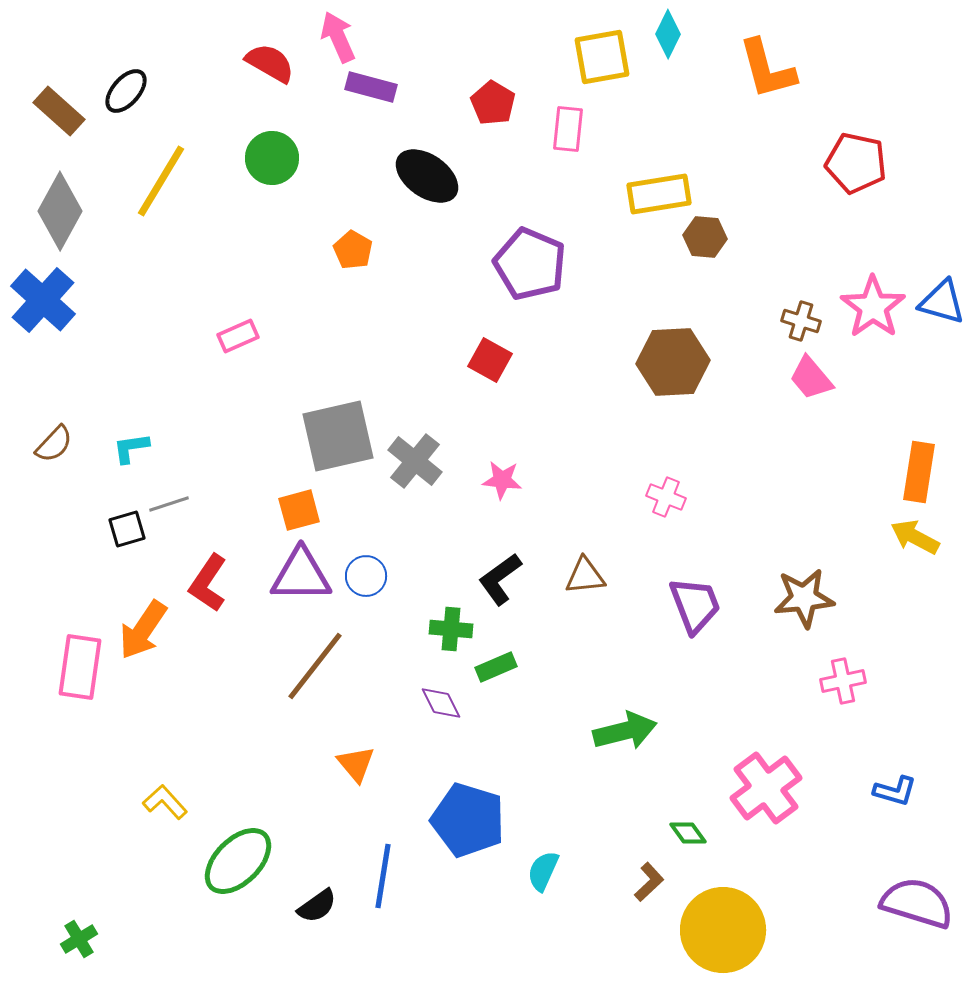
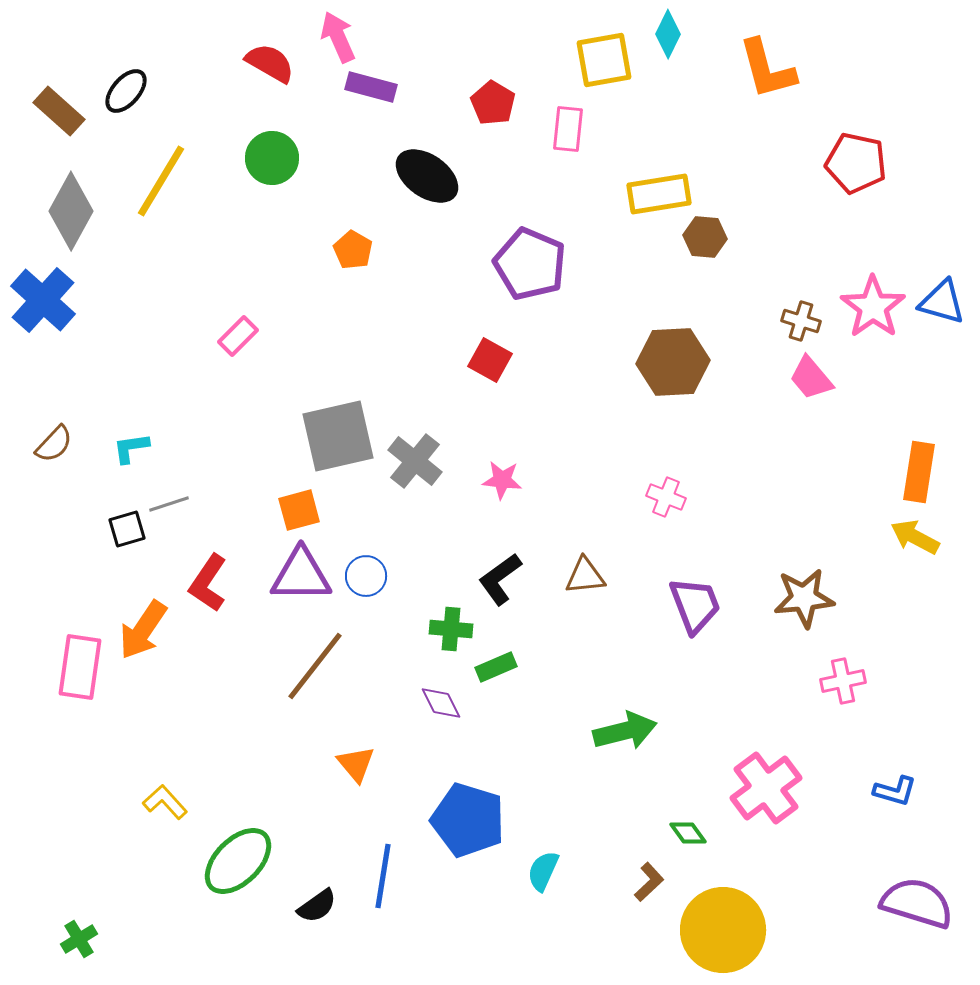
yellow square at (602, 57): moved 2 px right, 3 px down
gray diamond at (60, 211): moved 11 px right
pink rectangle at (238, 336): rotated 21 degrees counterclockwise
